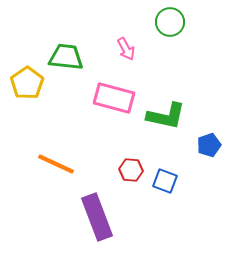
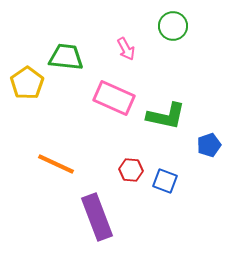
green circle: moved 3 px right, 4 px down
pink rectangle: rotated 9 degrees clockwise
